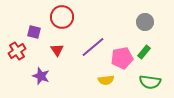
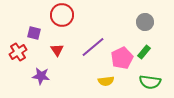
red circle: moved 2 px up
purple square: moved 1 px down
red cross: moved 1 px right, 1 px down
pink pentagon: rotated 15 degrees counterclockwise
purple star: rotated 12 degrees counterclockwise
yellow semicircle: moved 1 px down
